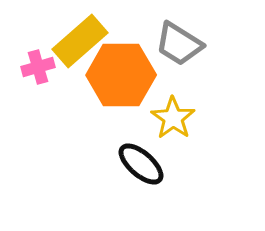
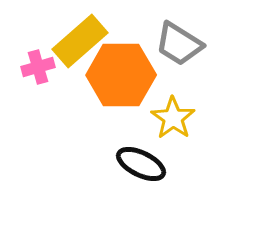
black ellipse: rotated 15 degrees counterclockwise
